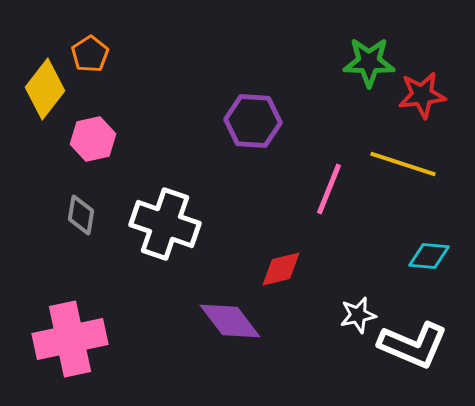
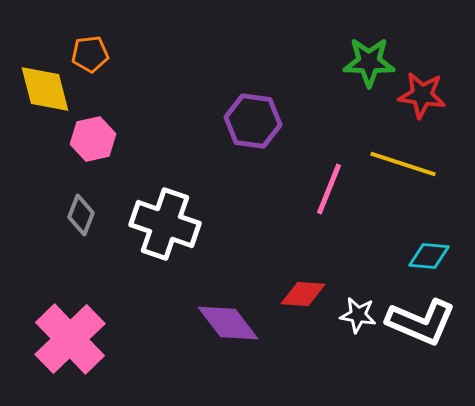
orange pentagon: rotated 27 degrees clockwise
yellow diamond: rotated 52 degrees counterclockwise
red star: rotated 15 degrees clockwise
purple hexagon: rotated 4 degrees clockwise
gray diamond: rotated 12 degrees clockwise
red diamond: moved 22 px right, 25 px down; rotated 18 degrees clockwise
white star: rotated 21 degrees clockwise
purple diamond: moved 2 px left, 2 px down
pink cross: rotated 32 degrees counterclockwise
white L-shape: moved 8 px right, 23 px up
